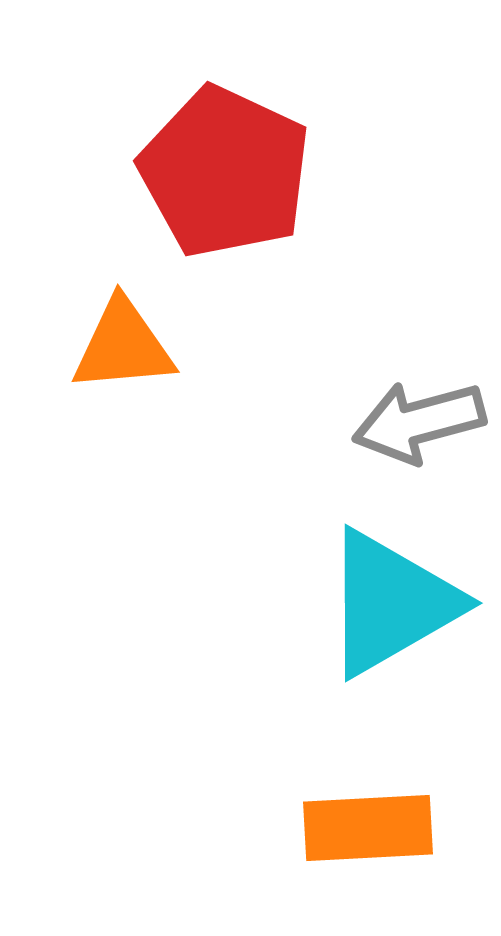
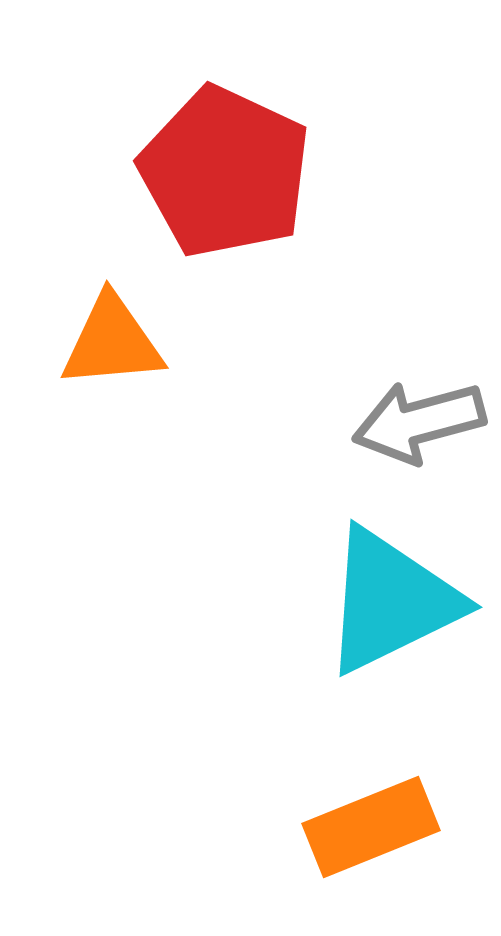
orange triangle: moved 11 px left, 4 px up
cyan triangle: moved 2 px up; rotated 4 degrees clockwise
orange rectangle: moved 3 px right, 1 px up; rotated 19 degrees counterclockwise
